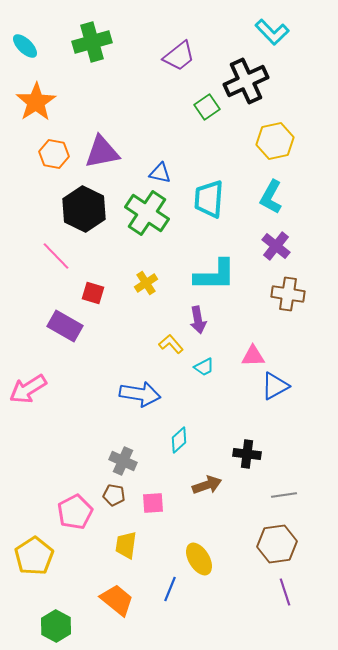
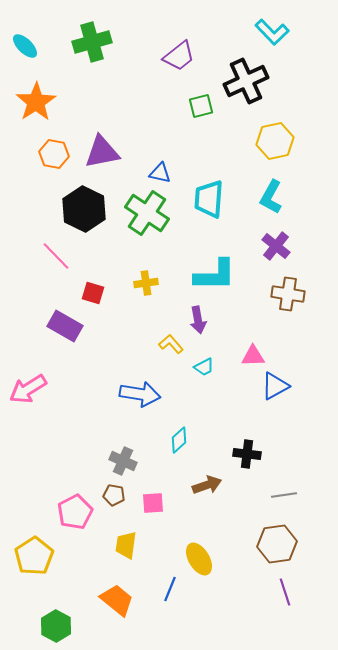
green square at (207, 107): moved 6 px left, 1 px up; rotated 20 degrees clockwise
yellow cross at (146, 283): rotated 25 degrees clockwise
